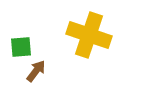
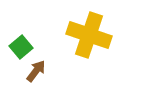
green square: rotated 35 degrees counterclockwise
